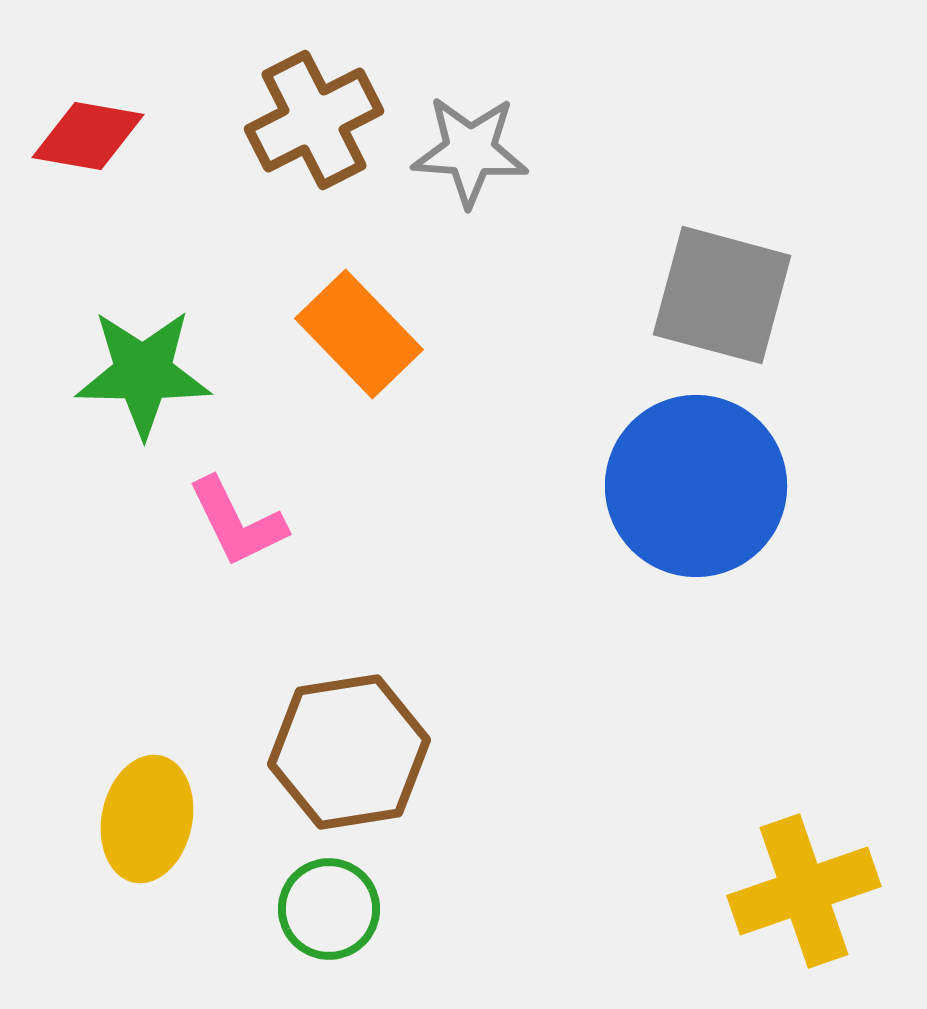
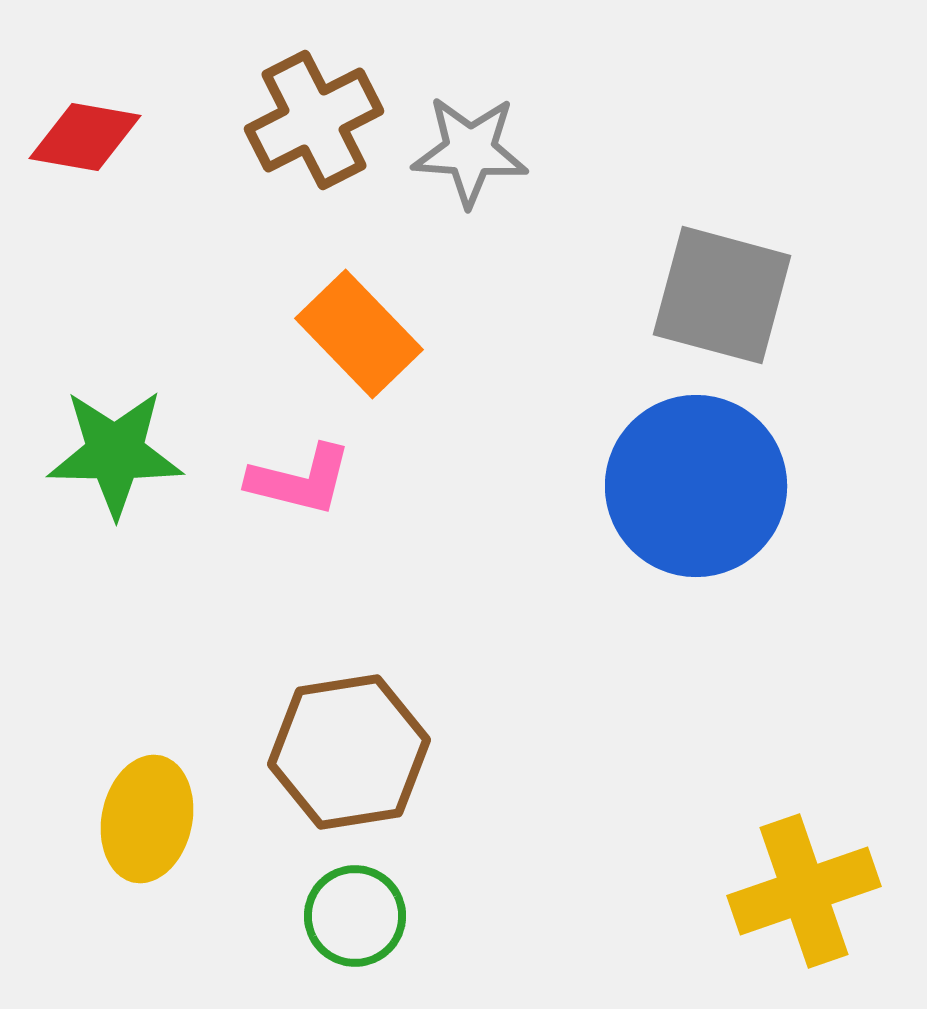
red diamond: moved 3 px left, 1 px down
green star: moved 28 px left, 80 px down
pink L-shape: moved 63 px right, 42 px up; rotated 50 degrees counterclockwise
green circle: moved 26 px right, 7 px down
